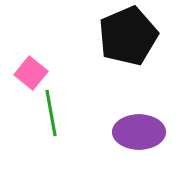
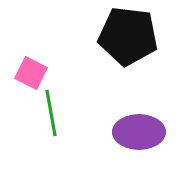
black pentagon: rotated 30 degrees clockwise
pink square: rotated 12 degrees counterclockwise
